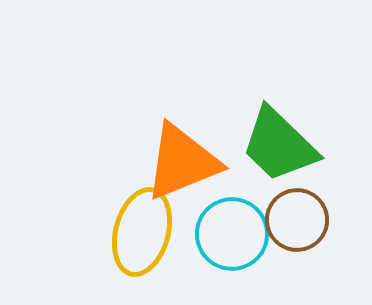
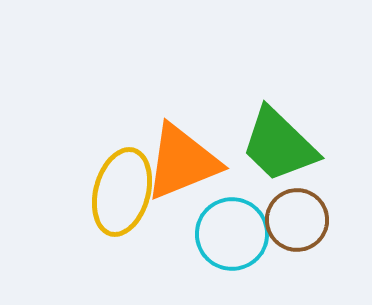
yellow ellipse: moved 20 px left, 40 px up
